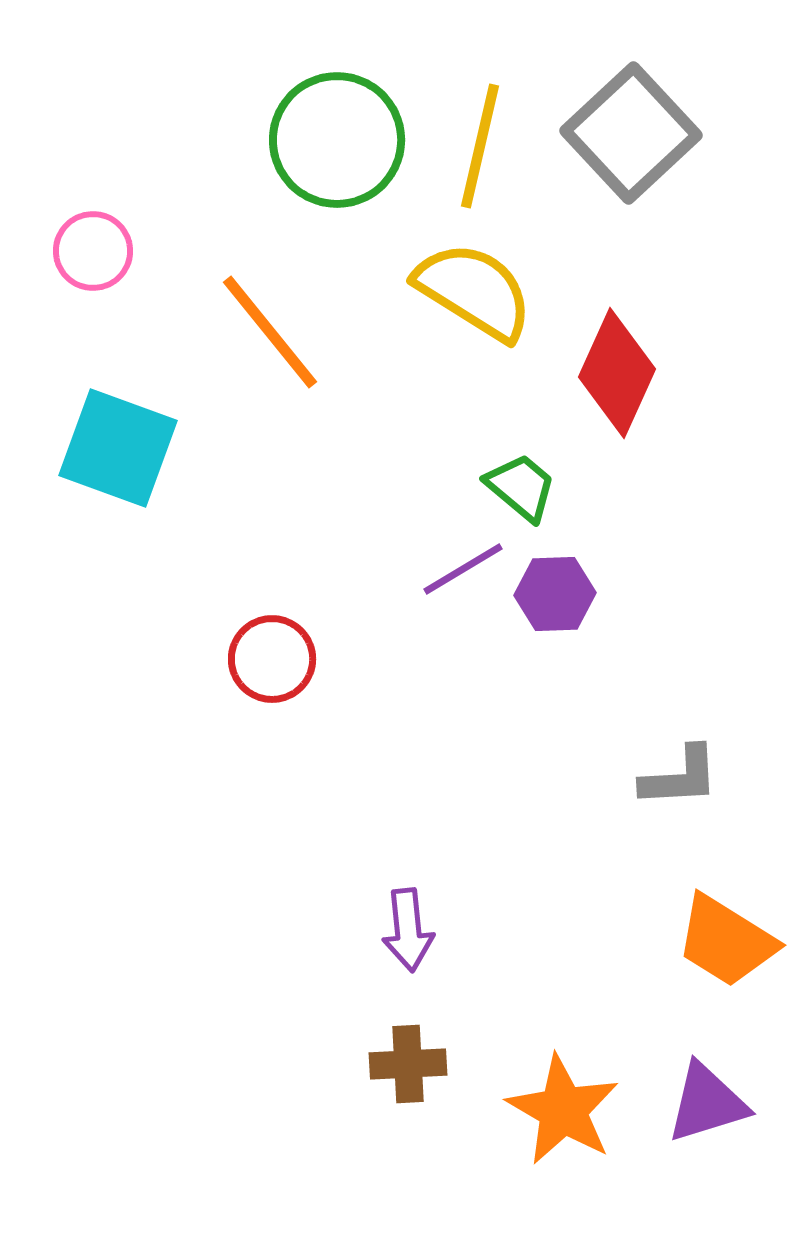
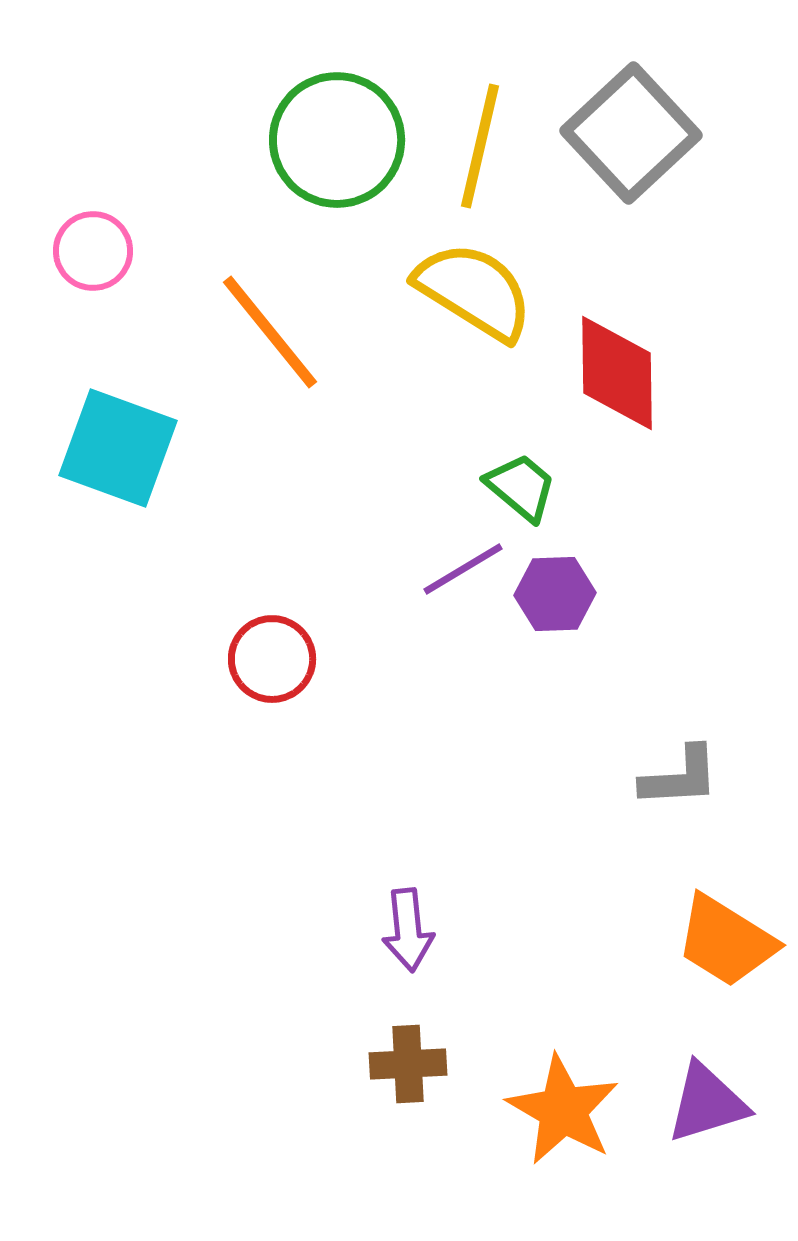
red diamond: rotated 25 degrees counterclockwise
